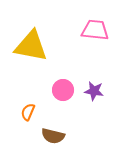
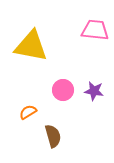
orange semicircle: rotated 36 degrees clockwise
brown semicircle: rotated 120 degrees counterclockwise
